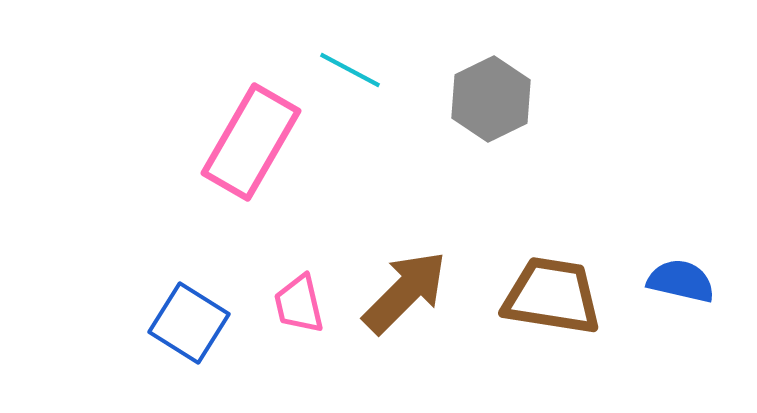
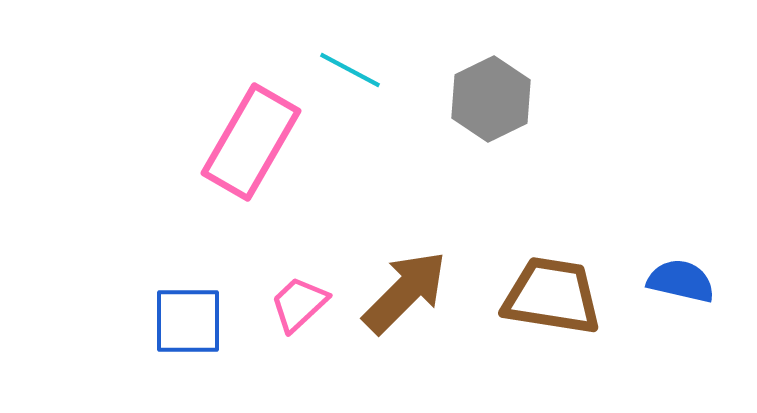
pink trapezoid: rotated 60 degrees clockwise
blue square: moved 1 px left, 2 px up; rotated 32 degrees counterclockwise
